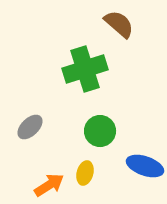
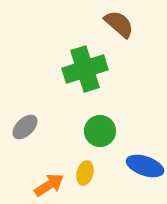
gray ellipse: moved 5 px left
